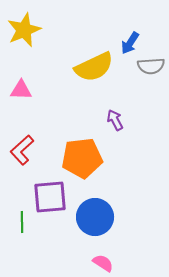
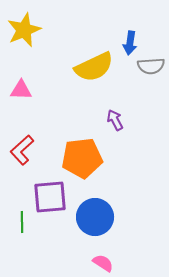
blue arrow: rotated 25 degrees counterclockwise
